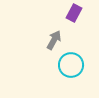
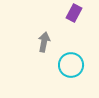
gray arrow: moved 10 px left, 2 px down; rotated 18 degrees counterclockwise
